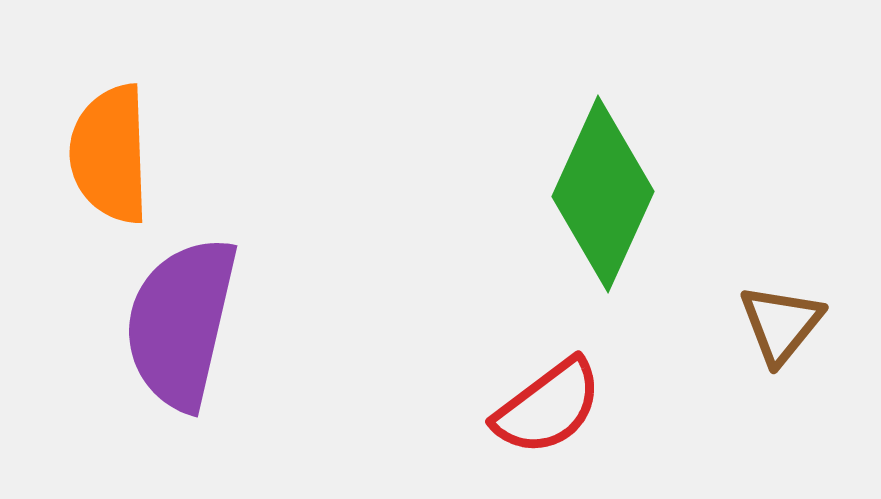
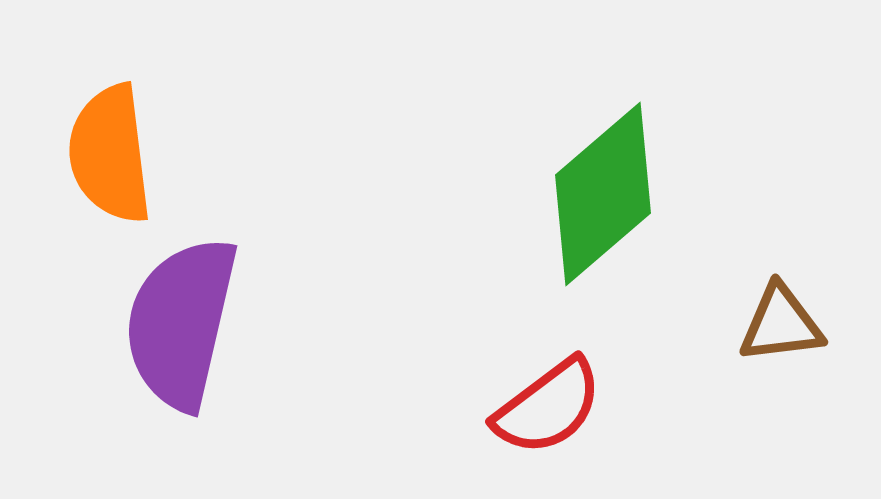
orange semicircle: rotated 5 degrees counterclockwise
green diamond: rotated 25 degrees clockwise
brown triangle: rotated 44 degrees clockwise
